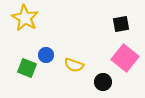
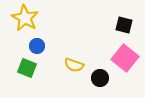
black square: moved 3 px right, 1 px down; rotated 24 degrees clockwise
blue circle: moved 9 px left, 9 px up
black circle: moved 3 px left, 4 px up
